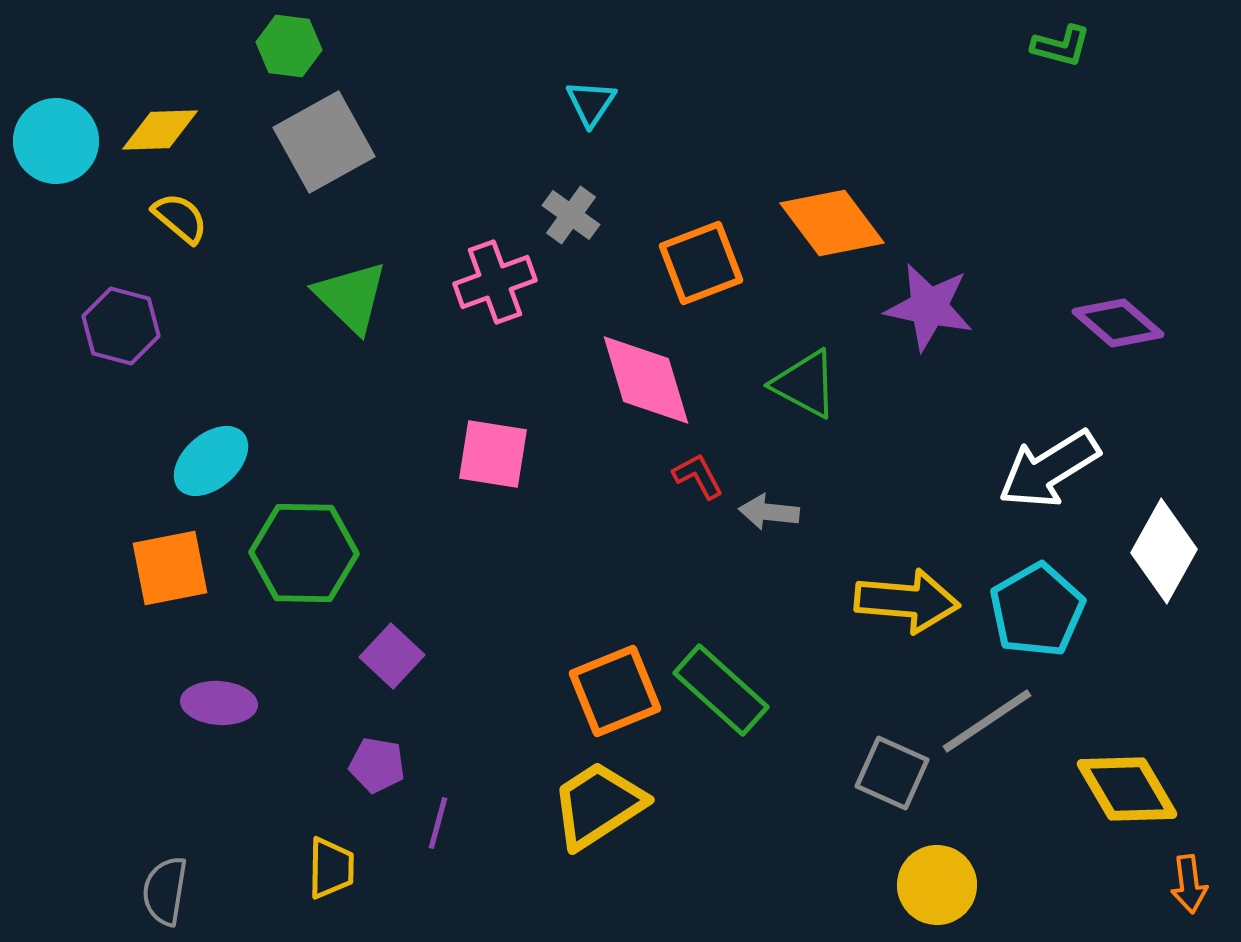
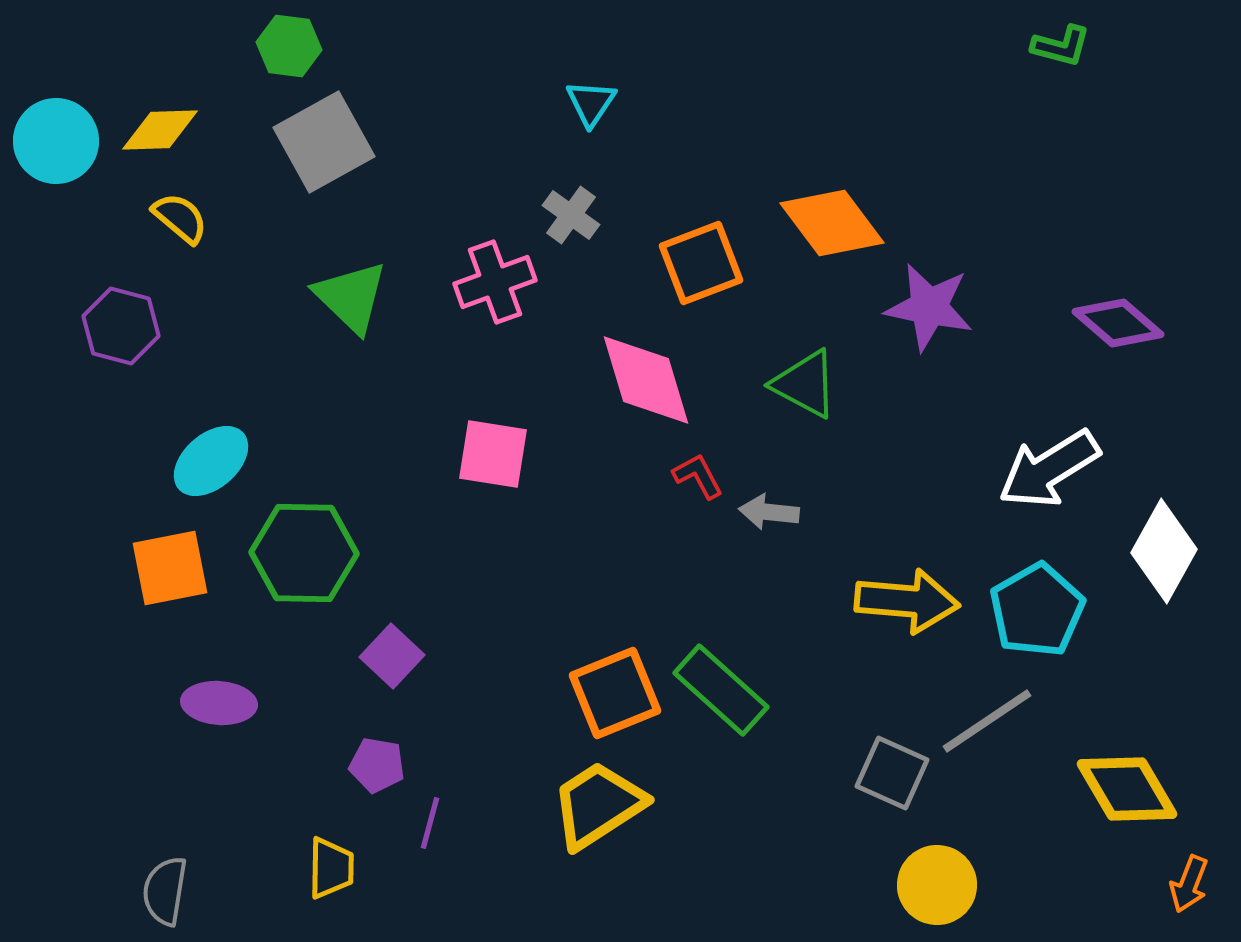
orange square at (615, 691): moved 2 px down
purple line at (438, 823): moved 8 px left
orange arrow at (1189, 884): rotated 28 degrees clockwise
